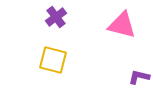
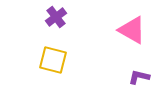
pink triangle: moved 10 px right, 5 px down; rotated 16 degrees clockwise
